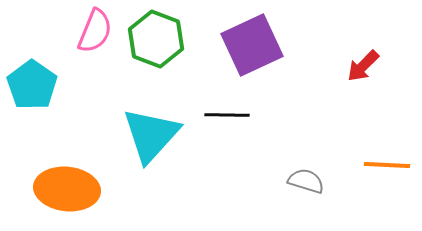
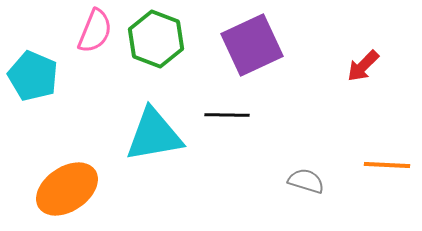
cyan pentagon: moved 1 px right, 9 px up; rotated 12 degrees counterclockwise
cyan triangle: moved 3 px right; rotated 38 degrees clockwise
orange ellipse: rotated 40 degrees counterclockwise
